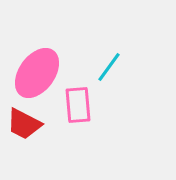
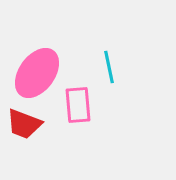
cyan line: rotated 48 degrees counterclockwise
red trapezoid: rotated 6 degrees counterclockwise
